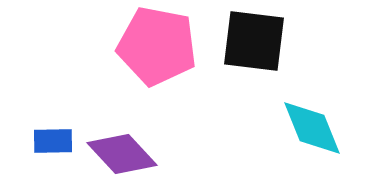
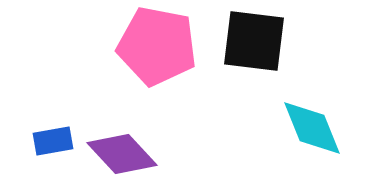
blue rectangle: rotated 9 degrees counterclockwise
